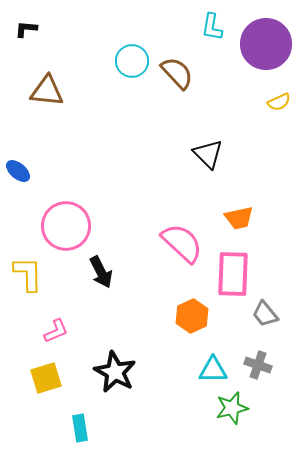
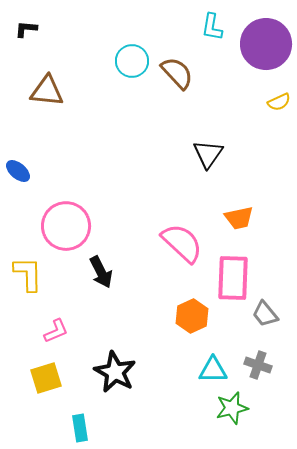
black triangle: rotated 20 degrees clockwise
pink rectangle: moved 4 px down
